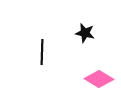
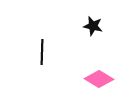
black star: moved 8 px right, 7 px up
